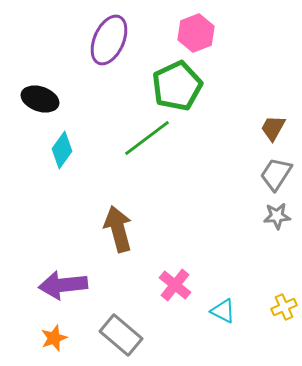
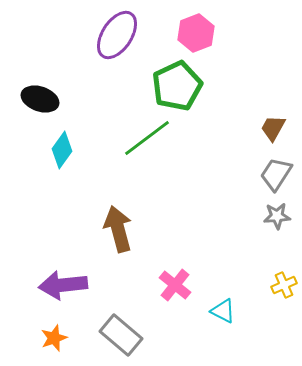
purple ellipse: moved 8 px right, 5 px up; rotated 9 degrees clockwise
yellow cross: moved 22 px up
